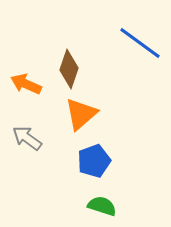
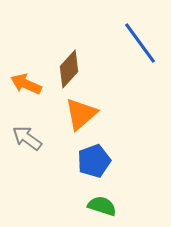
blue line: rotated 18 degrees clockwise
brown diamond: rotated 24 degrees clockwise
